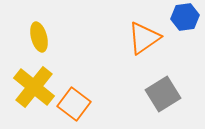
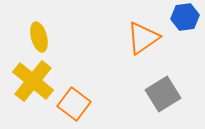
orange triangle: moved 1 px left
yellow cross: moved 1 px left, 6 px up
